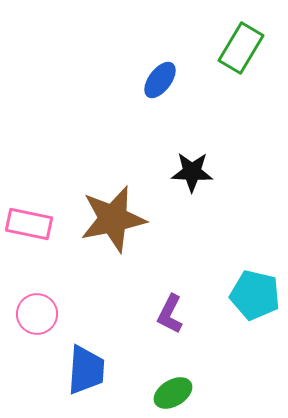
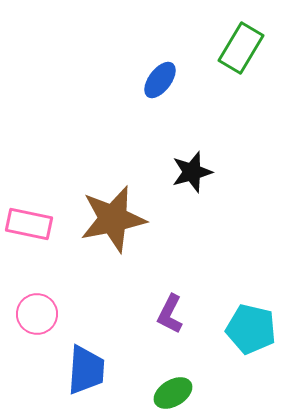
black star: rotated 18 degrees counterclockwise
cyan pentagon: moved 4 px left, 34 px down
